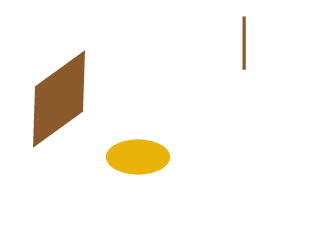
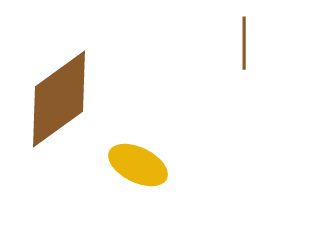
yellow ellipse: moved 8 px down; rotated 26 degrees clockwise
